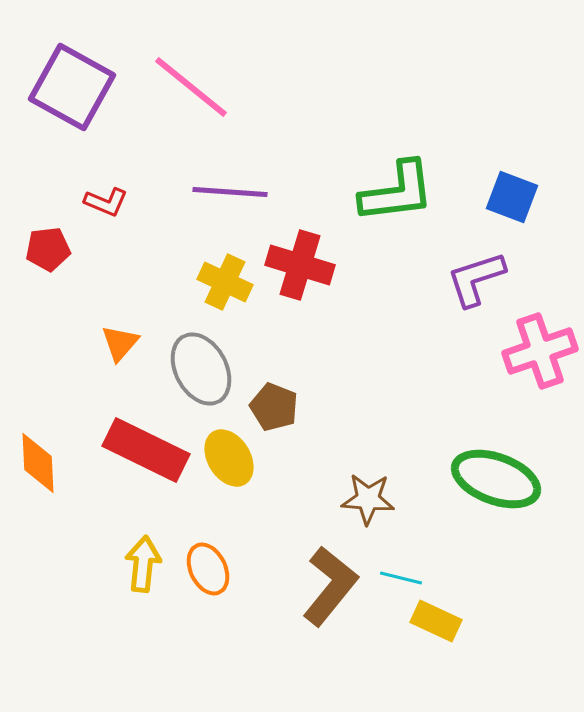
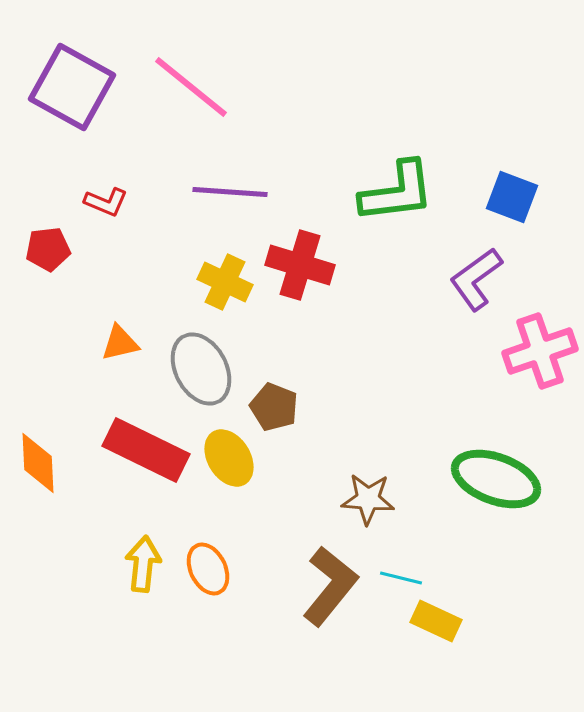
purple L-shape: rotated 18 degrees counterclockwise
orange triangle: rotated 36 degrees clockwise
